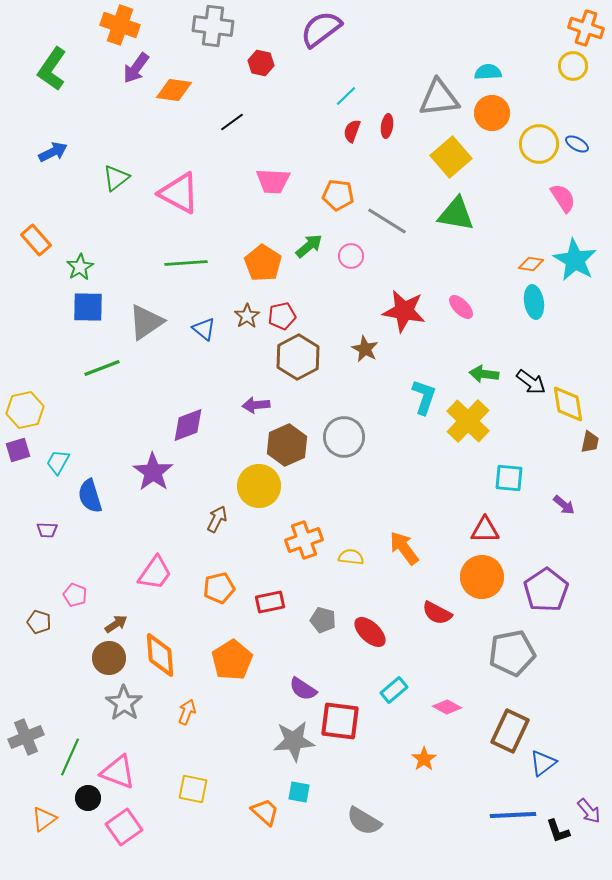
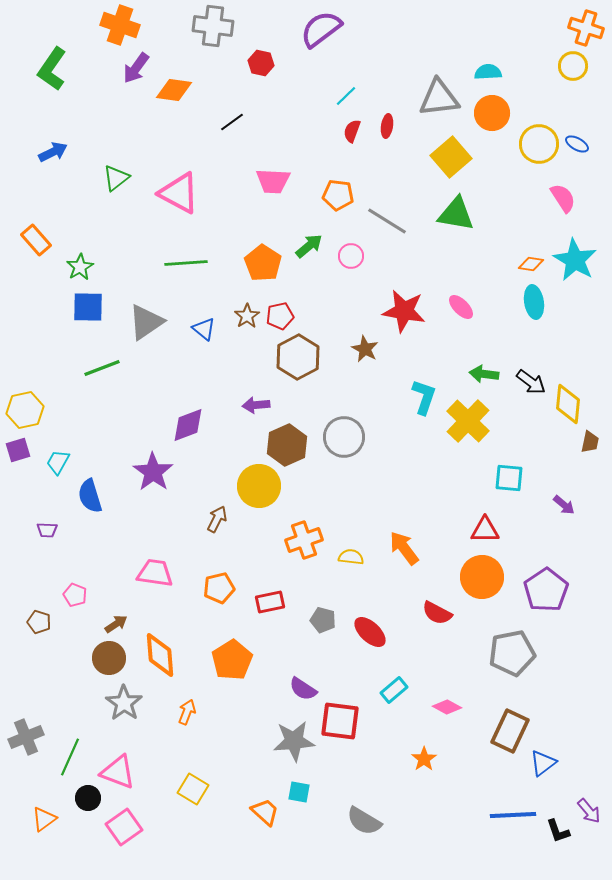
red pentagon at (282, 316): moved 2 px left
yellow diamond at (568, 404): rotated 15 degrees clockwise
pink trapezoid at (155, 573): rotated 117 degrees counterclockwise
yellow square at (193, 789): rotated 20 degrees clockwise
